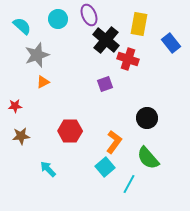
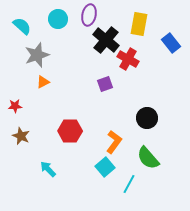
purple ellipse: rotated 35 degrees clockwise
red cross: rotated 10 degrees clockwise
brown star: rotated 30 degrees clockwise
